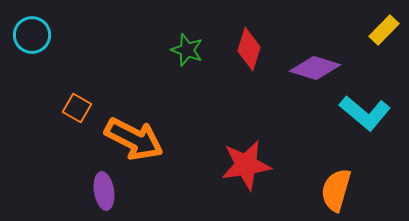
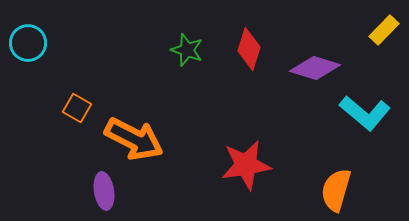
cyan circle: moved 4 px left, 8 px down
